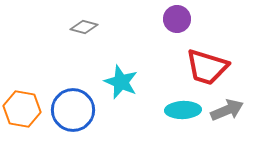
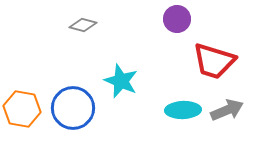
gray diamond: moved 1 px left, 2 px up
red trapezoid: moved 7 px right, 6 px up
cyan star: moved 1 px up
blue circle: moved 2 px up
